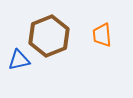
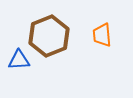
blue triangle: rotated 10 degrees clockwise
